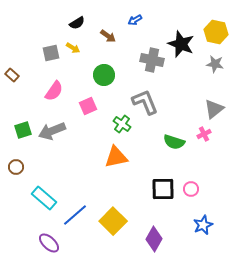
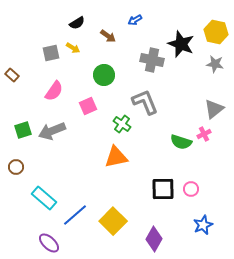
green semicircle: moved 7 px right
